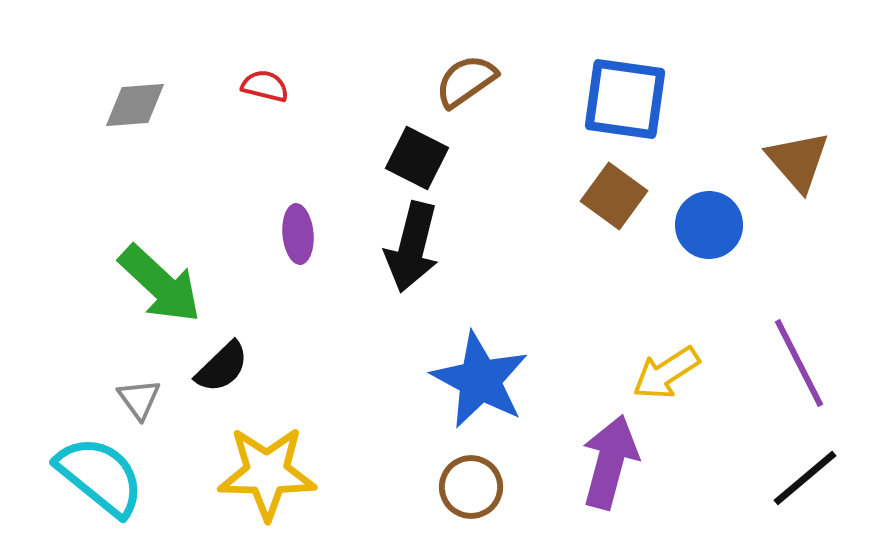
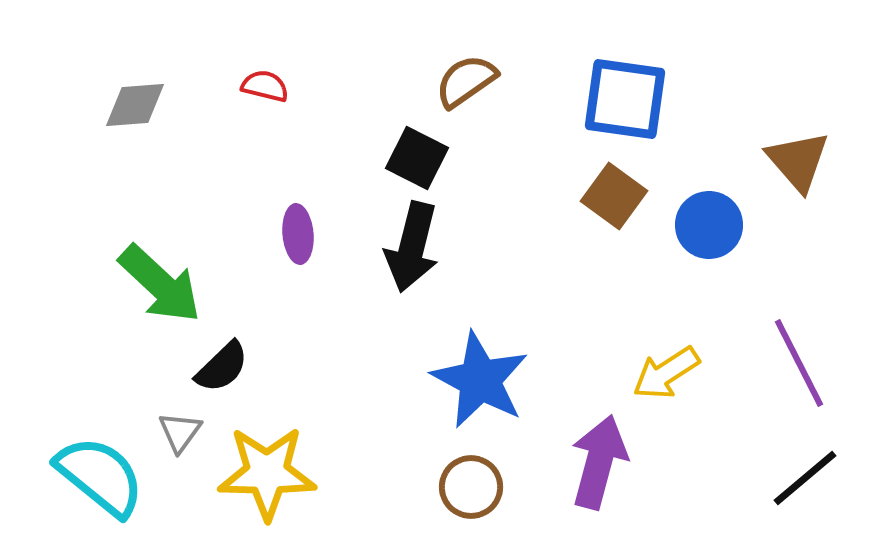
gray triangle: moved 41 px right, 33 px down; rotated 12 degrees clockwise
purple arrow: moved 11 px left
